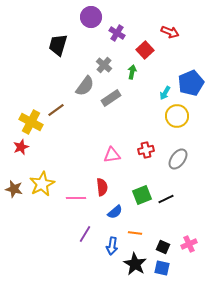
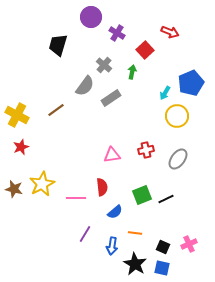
yellow cross: moved 14 px left, 7 px up
